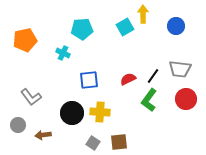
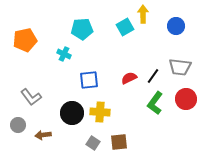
cyan cross: moved 1 px right, 1 px down
gray trapezoid: moved 2 px up
red semicircle: moved 1 px right, 1 px up
green L-shape: moved 6 px right, 3 px down
